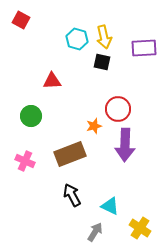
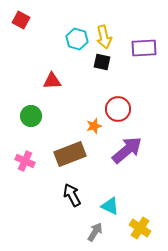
purple arrow: moved 2 px right, 5 px down; rotated 132 degrees counterclockwise
